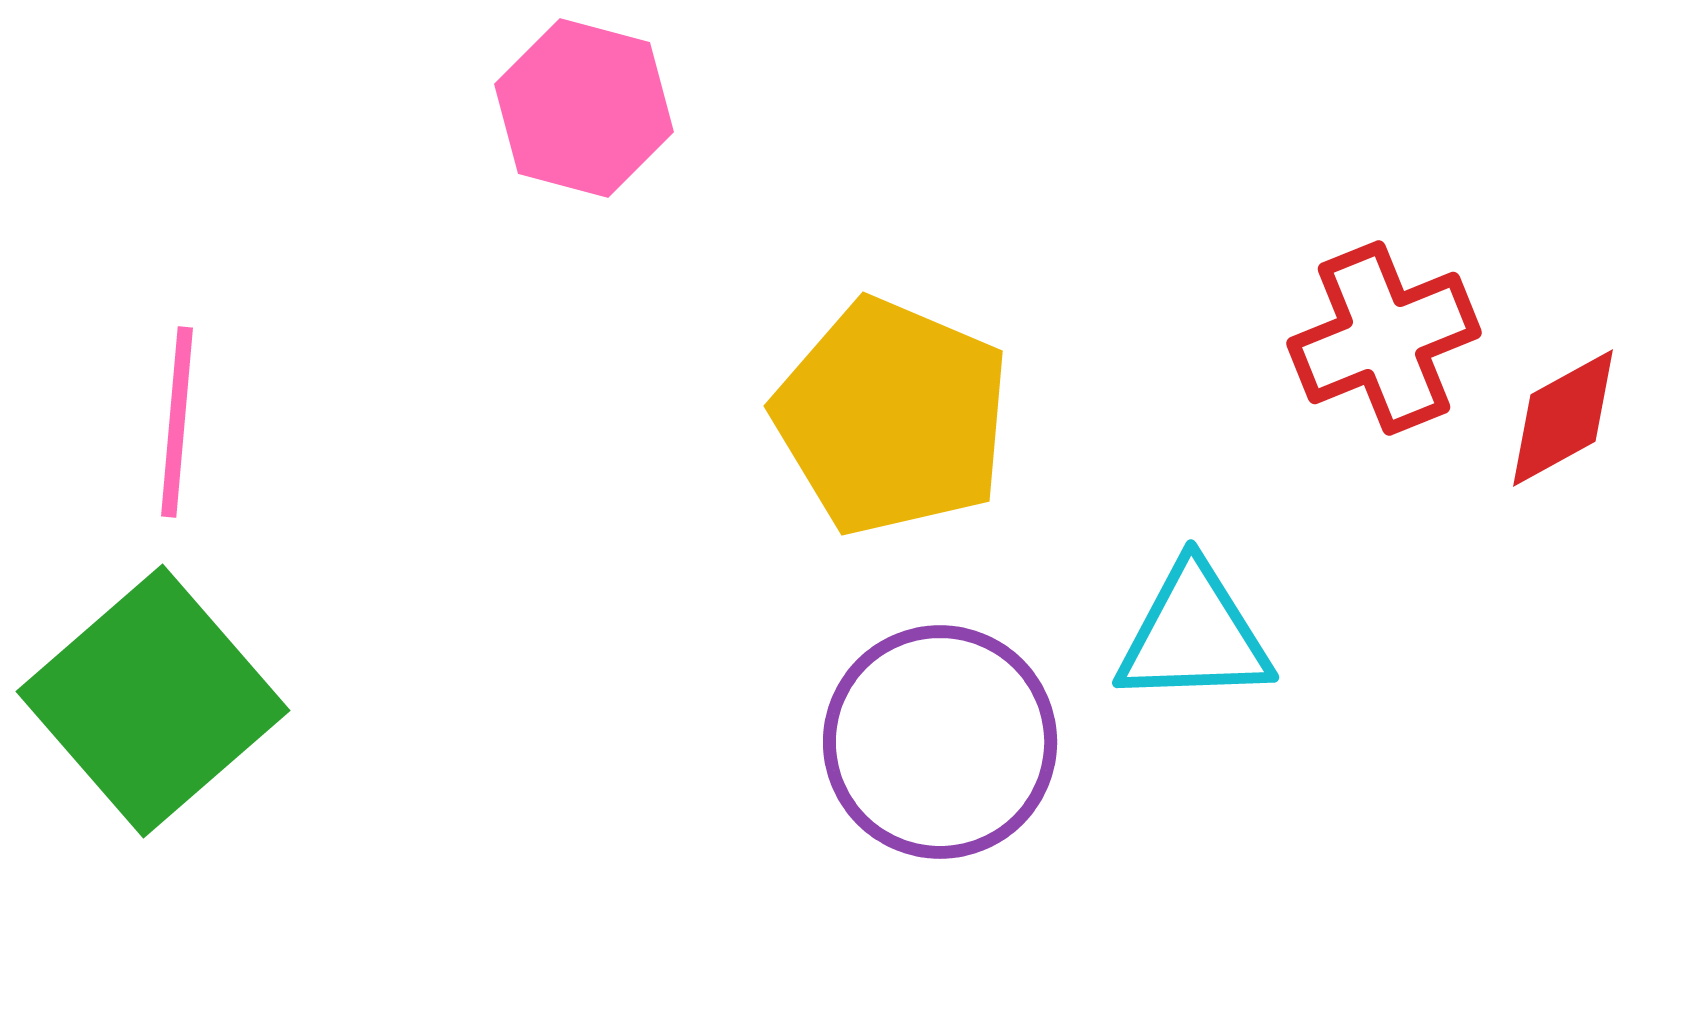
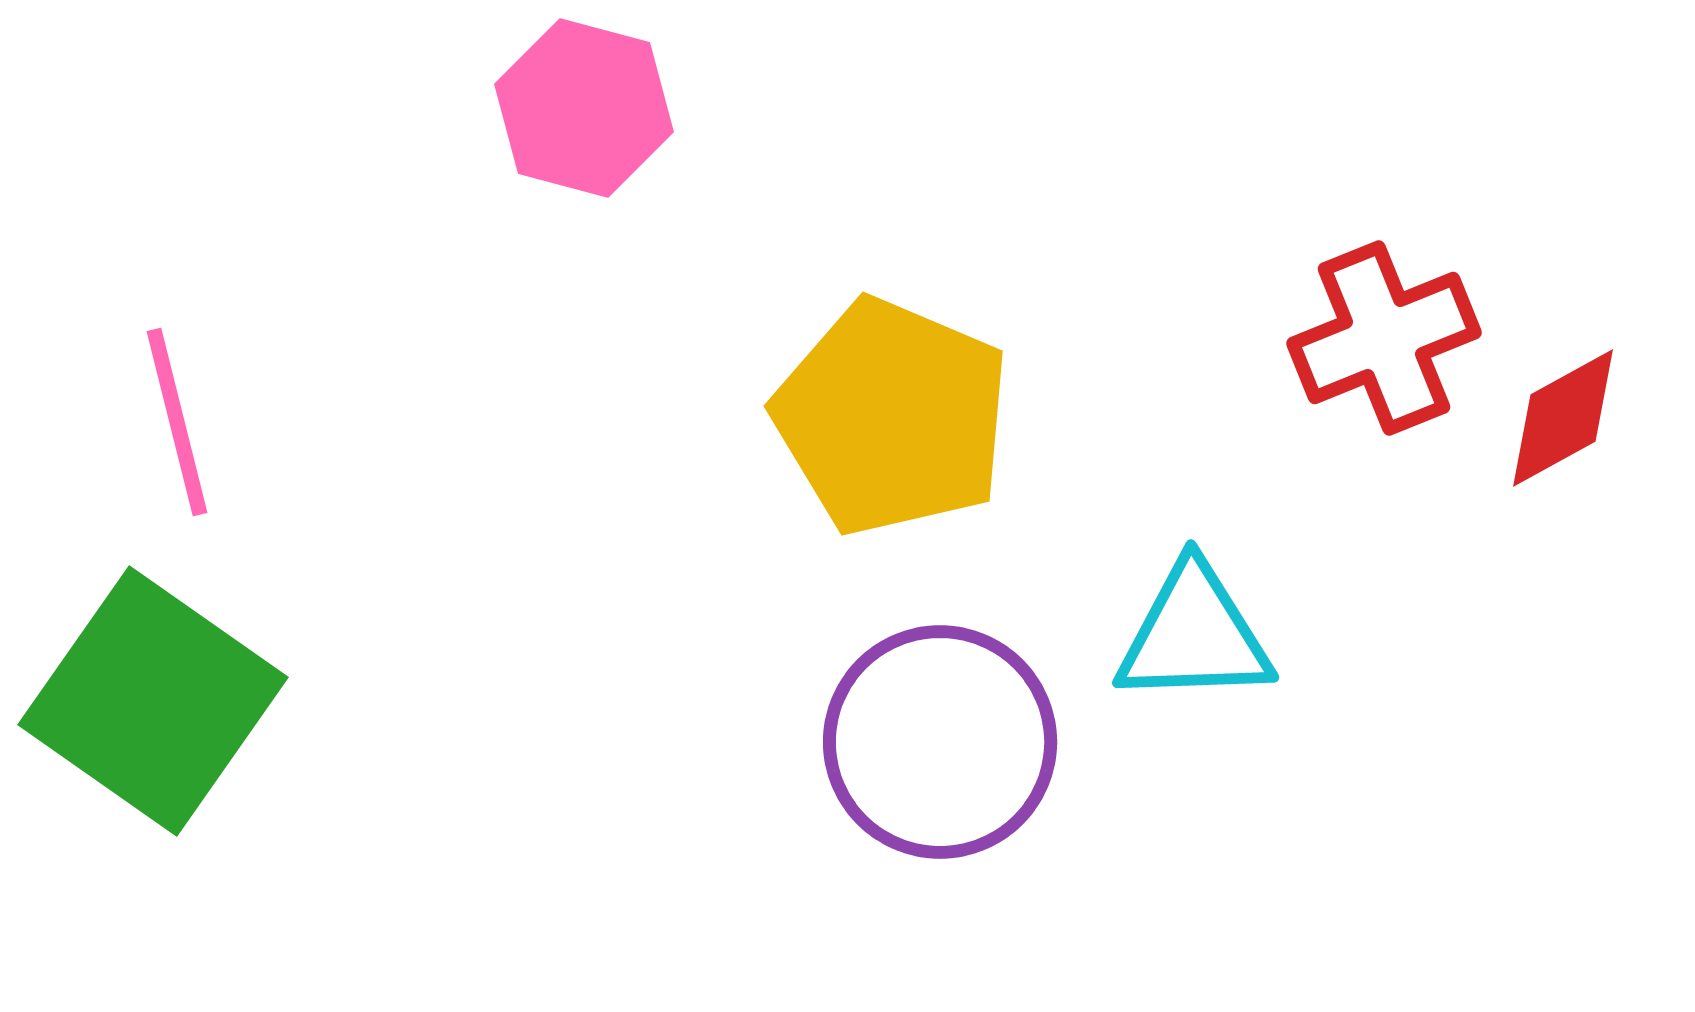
pink line: rotated 19 degrees counterclockwise
green square: rotated 14 degrees counterclockwise
